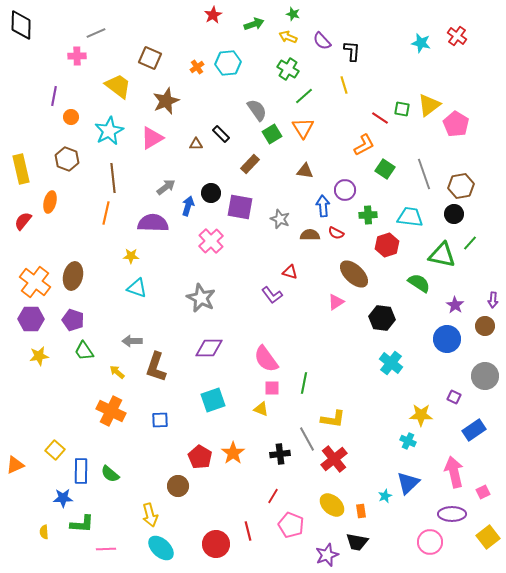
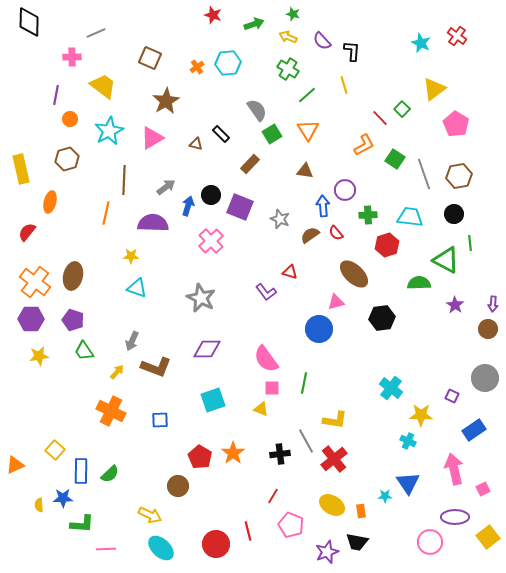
red star at (213, 15): rotated 24 degrees counterclockwise
black diamond at (21, 25): moved 8 px right, 3 px up
cyan star at (421, 43): rotated 12 degrees clockwise
pink cross at (77, 56): moved 5 px left, 1 px down
yellow trapezoid at (118, 86): moved 15 px left
purple line at (54, 96): moved 2 px right, 1 px up
green line at (304, 96): moved 3 px right, 1 px up
brown star at (166, 101): rotated 8 degrees counterclockwise
yellow triangle at (429, 105): moved 5 px right, 16 px up
green square at (402, 109): rotated 35 degrees clockwise
orange circle at (71, 117): moved 1 px left, 2 px down
red line at (380, 118): rotated 12 degrees clockwise
orange triangle at (303, 128): moved 5 px right, 2 px down
brown triangle at (196, 144): rotated 16 degrees clockwise
brown hexagon at (67, 159): rotated 25 degrees clockwise
green square at (385, 169): moved 10 px right, 10 px up
brown line at (113, 178): moved 11 px right, 2 px down; rotated 8 degrees clockwise
brown hexagon at (461, 186): moved 2 px left, 10 px up
black circle at (211, 193): moved 2 px down
purple square at (240, 207): rotated 12 degrees clockwise
red semicircle at (23, 221): moved 4 px right, 11 px down
red semicircle at (336, 233): rotated 21 degrees clockwise
brown semicircle at (310, 235): rotated 36 degrees counterclockwise
green line at (470, 243): rotated 49 degrees counterclockwise
green triangle at (442, 255): moved 4 px right, 5 px down; rotated 16 degrees clockwise
green semicircle at (419, 283): rotated 35 degrees counterclockwise
purple L-shape at (272, 295): moved 6 px left, 3 px up
purple arrow at (493, 300): moved 4 px down
pink triangle at (336, 302): rotated 18 degrees clockwise
black hexagon at (382, 318): rotated 15 degrees counterclockwise
brown circle at (485, 326): moved 3 px right, 3 px down
blue circle at (447, 339): moved 128 px left, 10 px up
gray arrow at (132, 341): rotated 66 degrees counterclockwise
purple diamond at (209, 348): moved 2 px left, 1 px down
cyan cross at (391, 363): moved 25 px down
brown L-shape at (156, 367): rotated 88 degrees counterclockwise
yellow arrow at (117, 372): rotated 91 degrees clockwise
gray circle at (485, 376): moved 2 px down
purple square at (454, 397): moved 2 px left, 1 px up
yellow L-shape at (333, 419): moved 2 px right, 1 px down
gray line at (307, 439): moved 1 px left, 2 px down
pink arrow at (454, 472): moved 3 px up
green semicircle at (110, 474): rotated 84 degrees counterclockwise
blue triangle at (408, 483): rotated 20 degrees counterclockwise
pink square at (483, 492): moved 3 px up
cyan star at (385, 496): rotated 24 degrees clockwise
yellow ellipse at (332, 505): rotated 10 degrees counterclockwise
purple ellipse at (452, 514): moved 3 px right, 3 px down
yellow arrow at (150, 515): rotated 50 degrees counterclockwise
yellow semicircle at (44, 532): moved 5 px left, 27 px up
purple star at (327, 555): moved 3 px up
